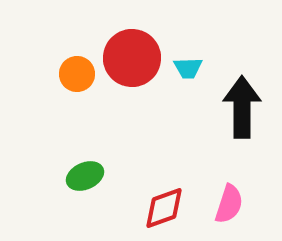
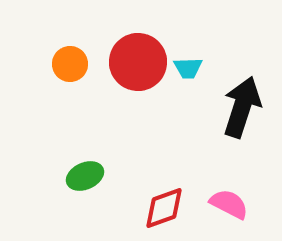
red circle: moved 6 px right, 4 px down
orange circle: moved 7 px left, 10 px up
black arrow: rotated 18 degrees clockwise
pink semicircle: rotated 81 degrees counterclockwise
